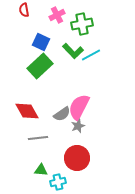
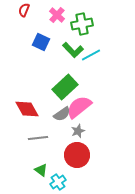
red semicircle: rotated 32 degrees clockwise
pink cross: rotated 21 degrees counterclockwise
green L-shape: moved 1 px up
green rectangle: moved 25 px right, 21 px down
pink semicircle: rotated 24 degrees clockwise
red diamond: moved 2 px up
gray star: moved 5 px down
red circle: moved 3 px up
green triangle: rotated 32 degrees clockwise
cyan cross: rotated 21 degrees counterclockwise
